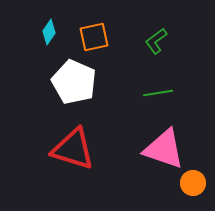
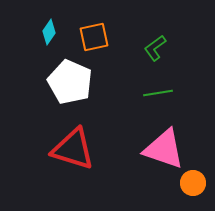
green L-shape: moved 1 px left, 7 px down
white pentagon: moved 4 px left
